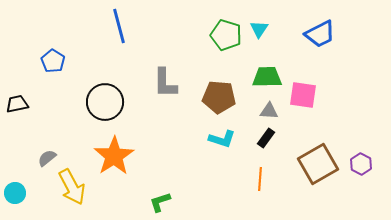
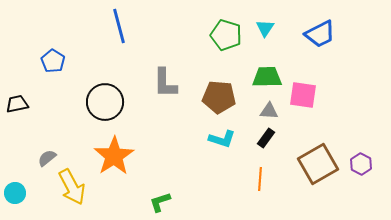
cyan triangle: moved 6 px right, 1 px up
